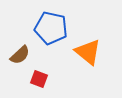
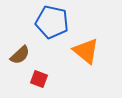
blue pentagon: moved 1 px right, 6 px up
orange triangle: moved 2 px left, 1 px up
